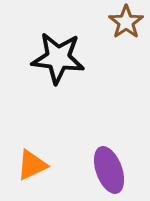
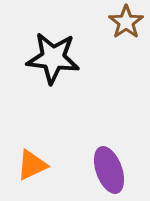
black star: moved 5 px left
